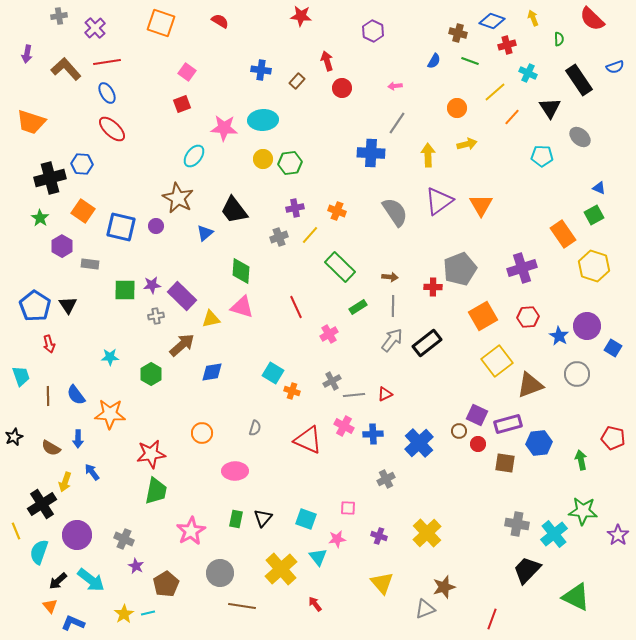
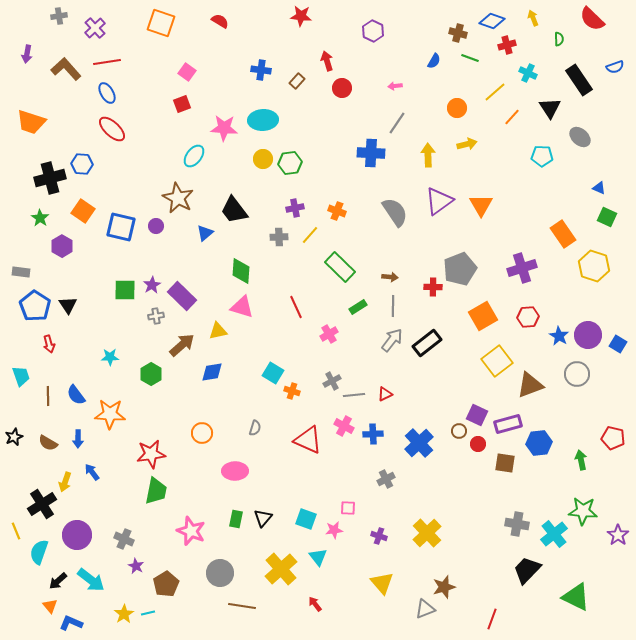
green line at (470, 61): moved 3 px up
green square at (594, 215): moved 13 px right, 2 px down; rotated 36 degrees counterclockwise
gray cross at (279, 237): rotated 18 degrees clockwise
gray rectangle at (90, 264): moved 69 px left, 8 px down
purple star at (152, 285): rotated 24 degrees counterclockwise
yellow triangle at (211, 319): moved 7 px right, 12 px down
purple circle at (587, 326): moved 1 px right, 9 px down
blue square at (613, 348): moved 5 px right, 4 px up
brown semicircle at (51, 448): moved 3 px left, 5 px up
pink star at (191, 531): rotated 20 degrees counterclockwise
pink star at (337, 539): moved 3 px left, 9 px up
blue L-shape at (73, 623): moved 2 px left
